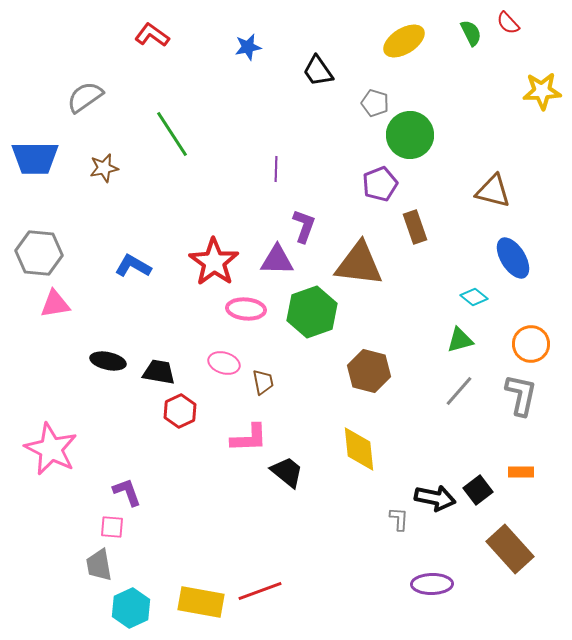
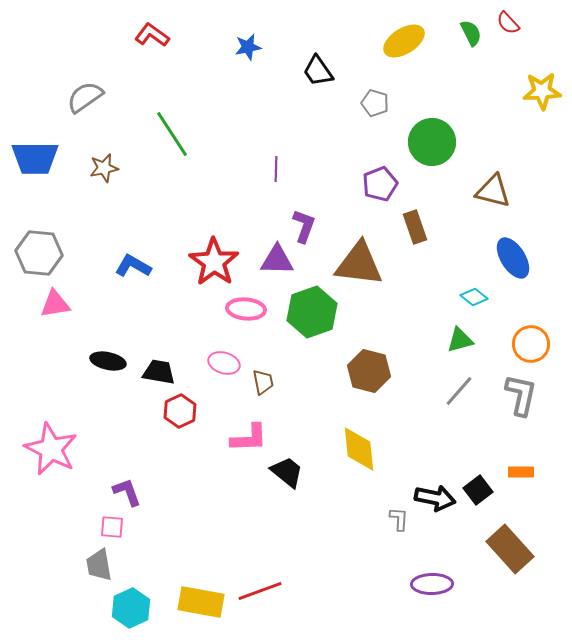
green circle at (410, 135): moved 22 px right, 7 px down
